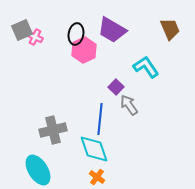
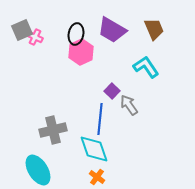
brown trapezoid: moved 16 px left
pink hexagon: moved 3 px left, 2 px down
purple square: moved 4 px left, 4 px down
